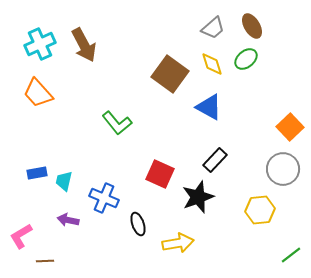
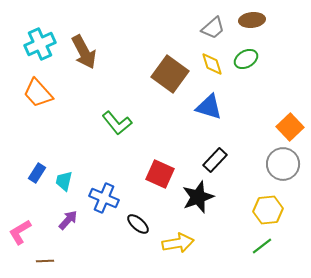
brown ellipse: moved 6 px up; rotated 65 degrees counterclockwise
brown arrow: moved 7 px down
green ellipse: rotated 10 degrees clockwise
blue triangle: rotated 12 degrees counterclockwise
gray circle: moved 5 px up
blue rectangle: rotated 48 degrees counterclockwise
yellow hexagon: moved 8 px right
purple arrow: rotated 120 degrees clockwise
black ellipse: rotated 30 degrees counterclockwise
pink L-shape: moved 1 px left, 4 px up
green line: moved 29 px left, 9 px up
